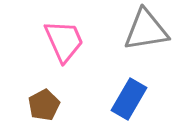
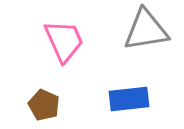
blue rectangle: rotated 54 degrees clockwise
brown pentagon: rotated 20 degrees counterclockwise
